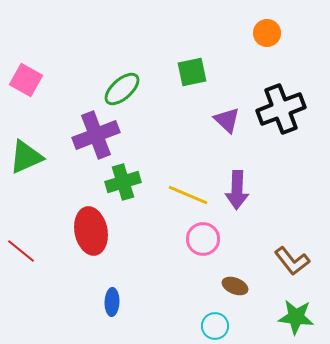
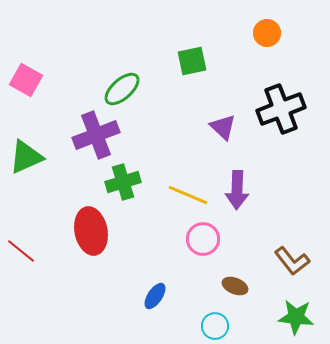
green square: moved 11 px up
purple triangle: moved 4 px left, 7 px down
blue ellipse: moved 43 px right, 6 px up; rotated 32 degrees clockwise
